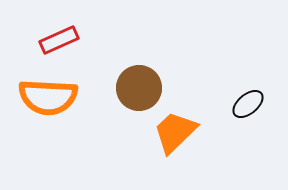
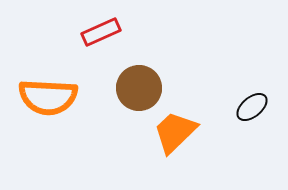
red rectangle: moved 42 px right, 8 px up
black ellipse: moved 4 px right, 3 px down
